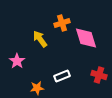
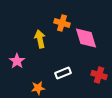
orange cross: rotated 35 degrees clockwise
yellow arrow: rotated 24 degrees clockwise
white rectangle: moved 1 px right, 3 px up
orange star: moved 1 px right
